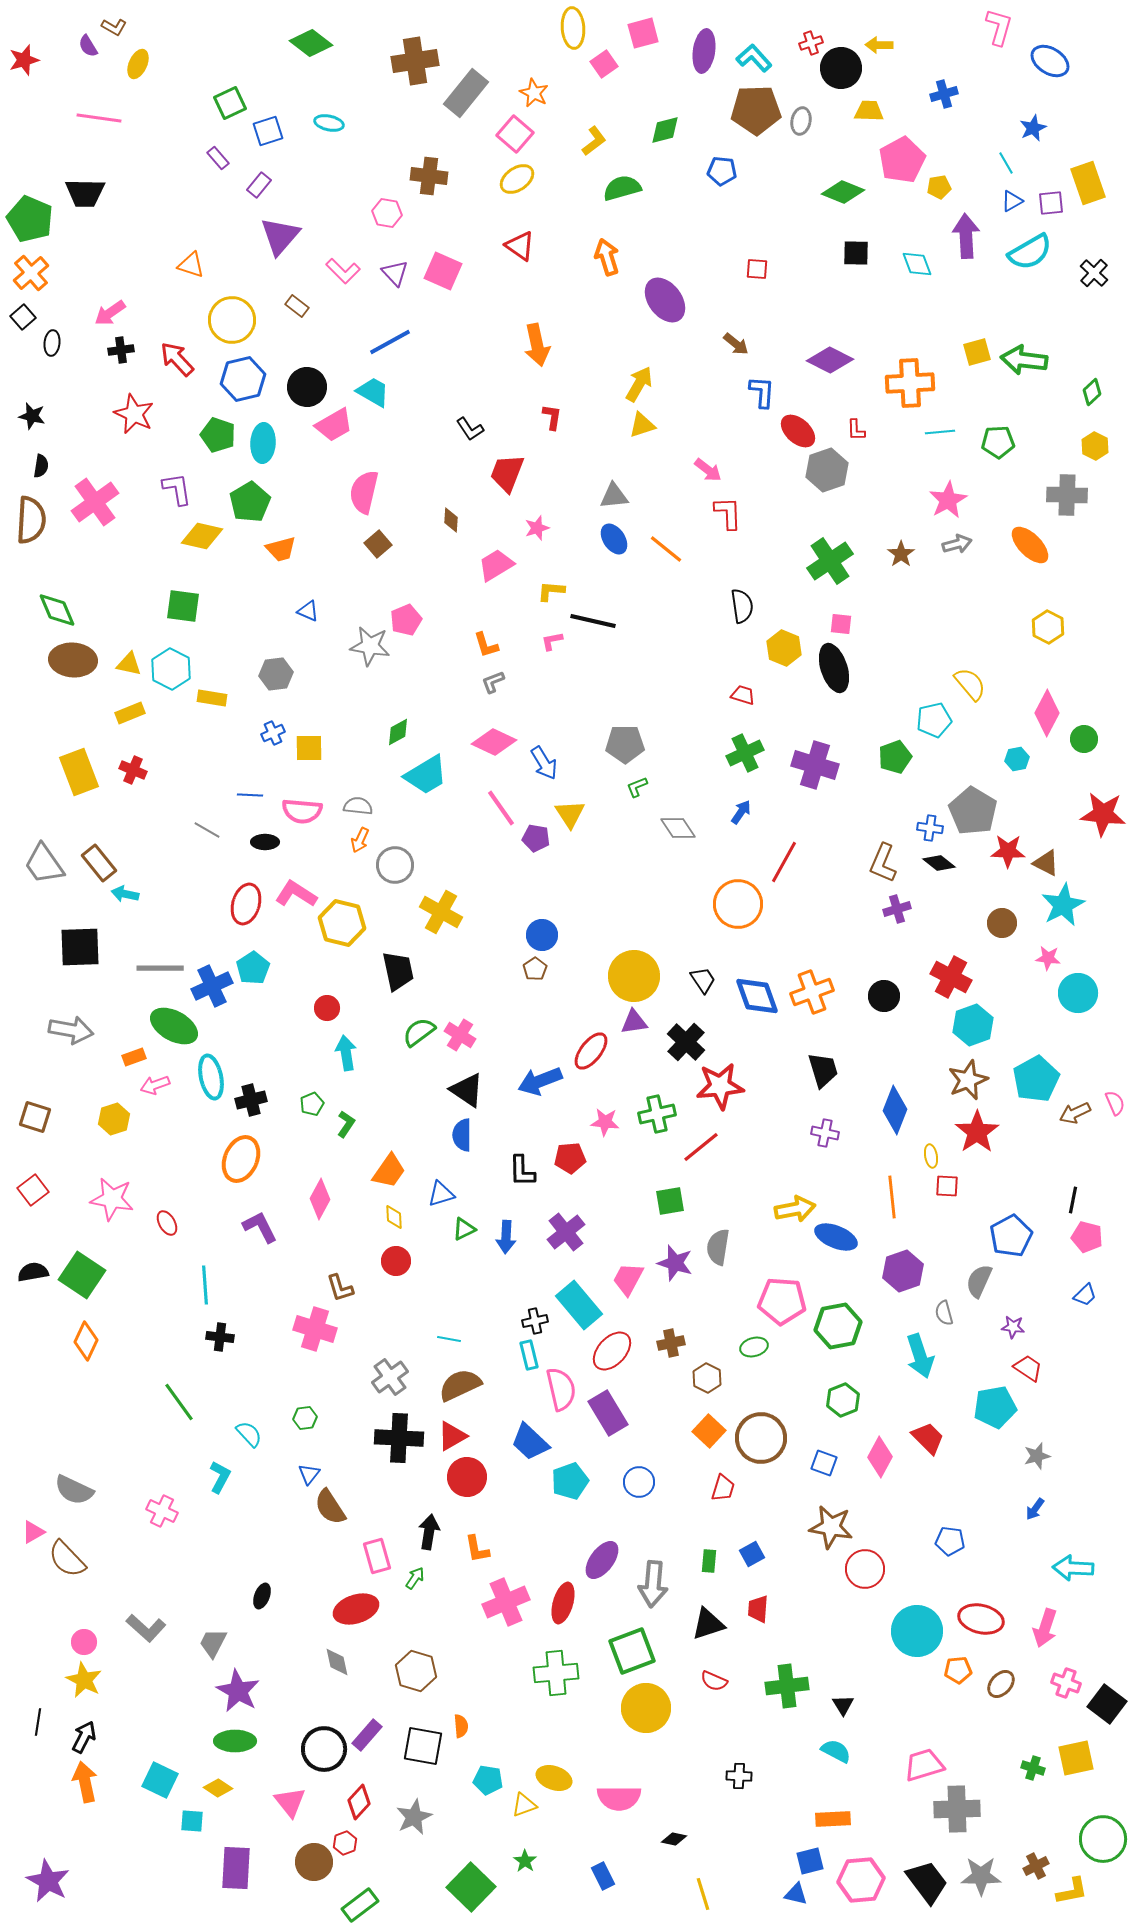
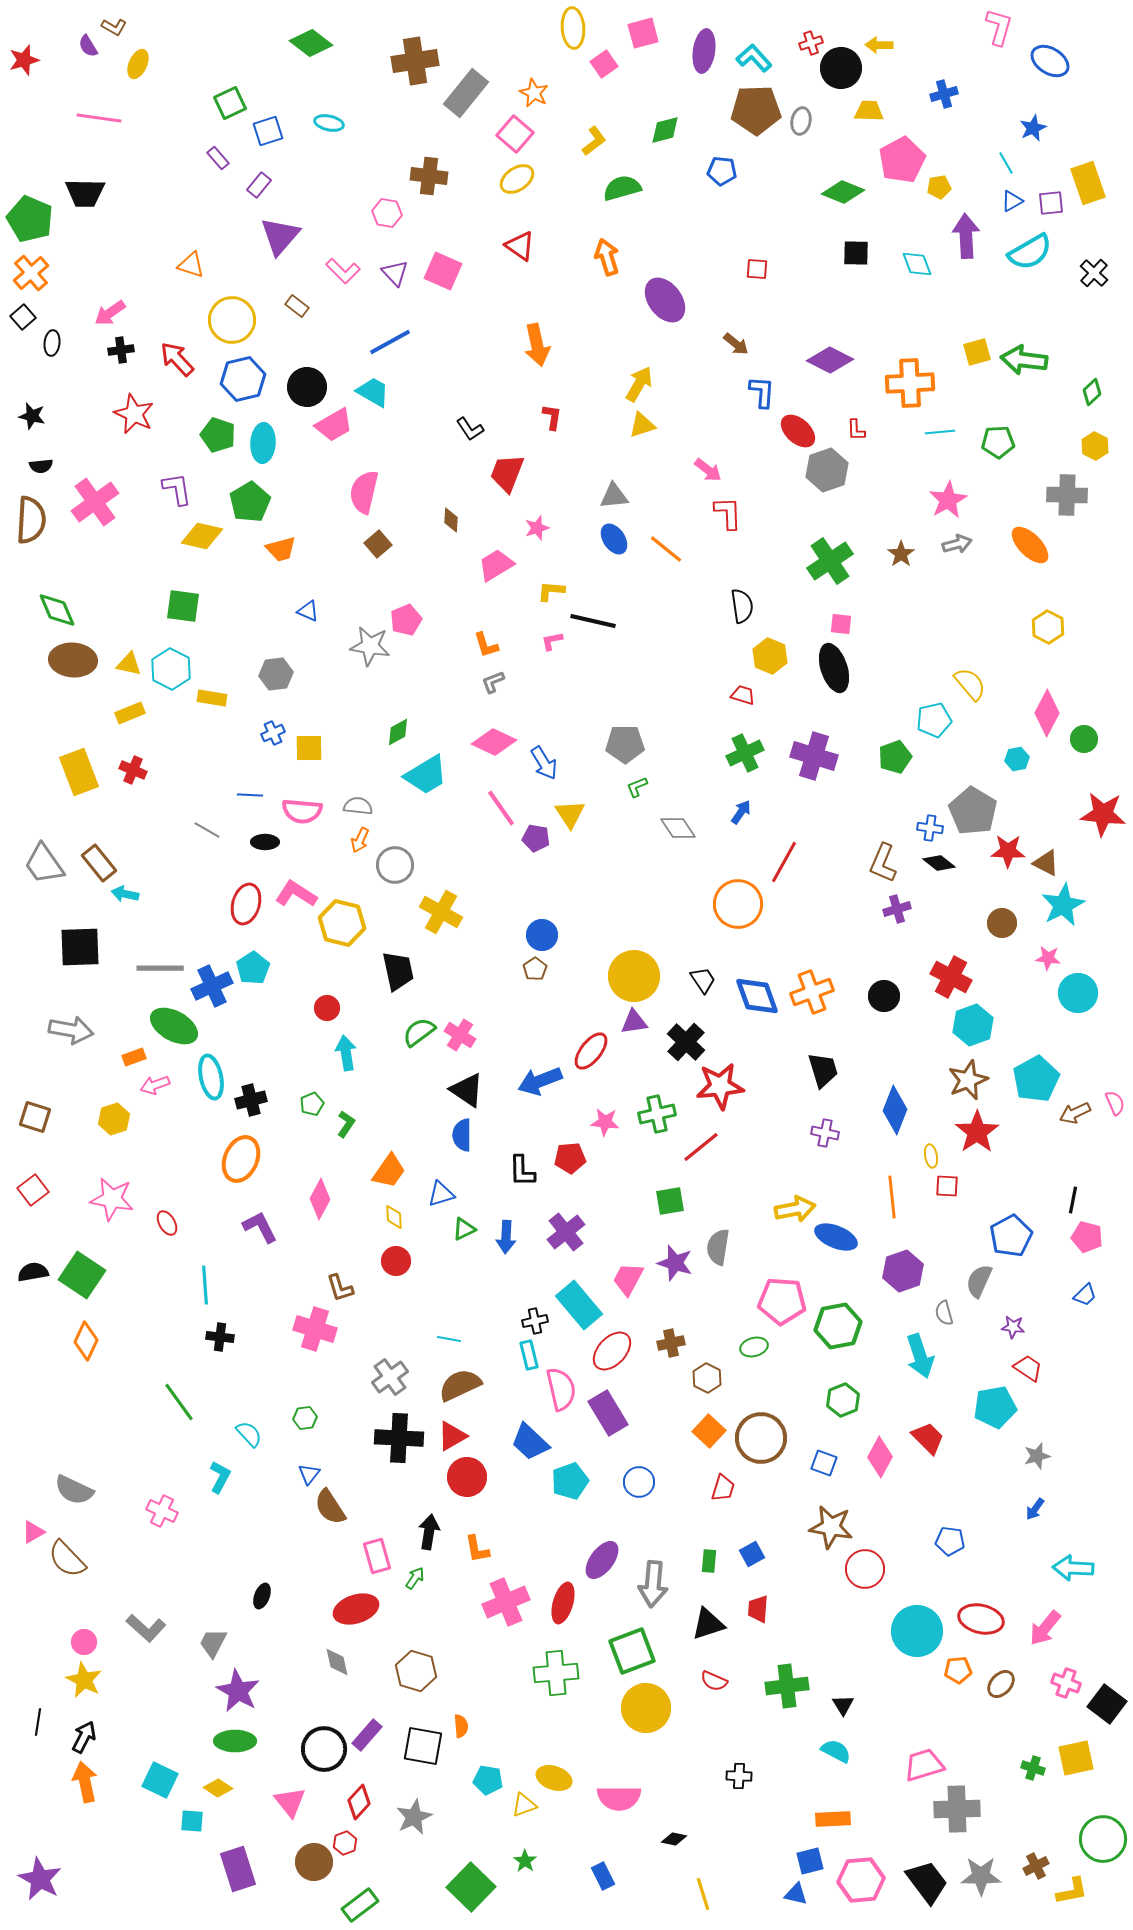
black semicircle at (41, 466): rotated 75 degrees clockwise
yellow hexagon at (784, 648): moved 14 px left, 8 px down
purple cross at (815, 765): moved 1 px left, 9 px up
pink arrow at (1045, 1628): rotated 21 degrees clockwise
purple rectangle at (236, 1868): moved 2 px right, 1 px down; rotated 21 degrees counterclockwise
purple star at (48, 1881): moved 8 px left, 2 px up
